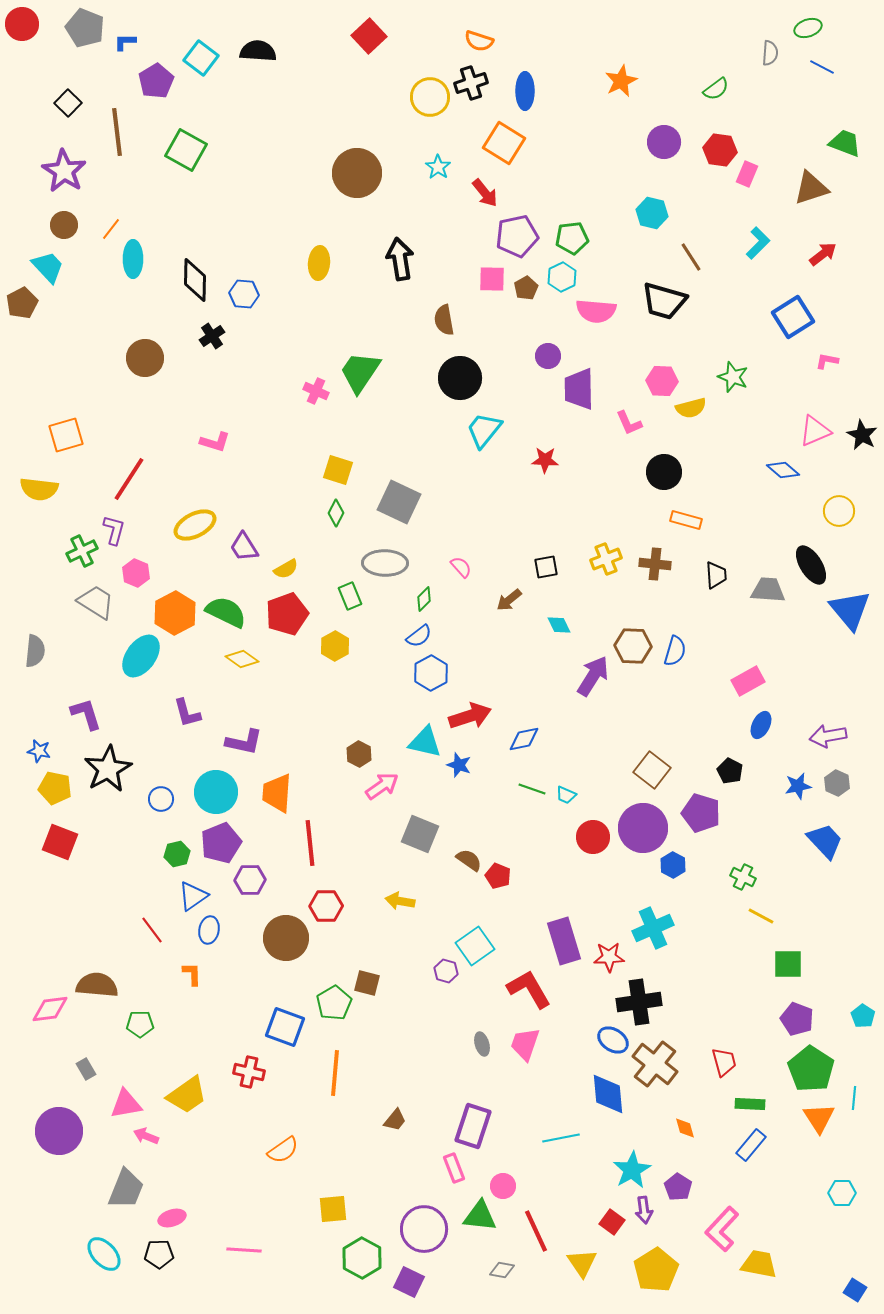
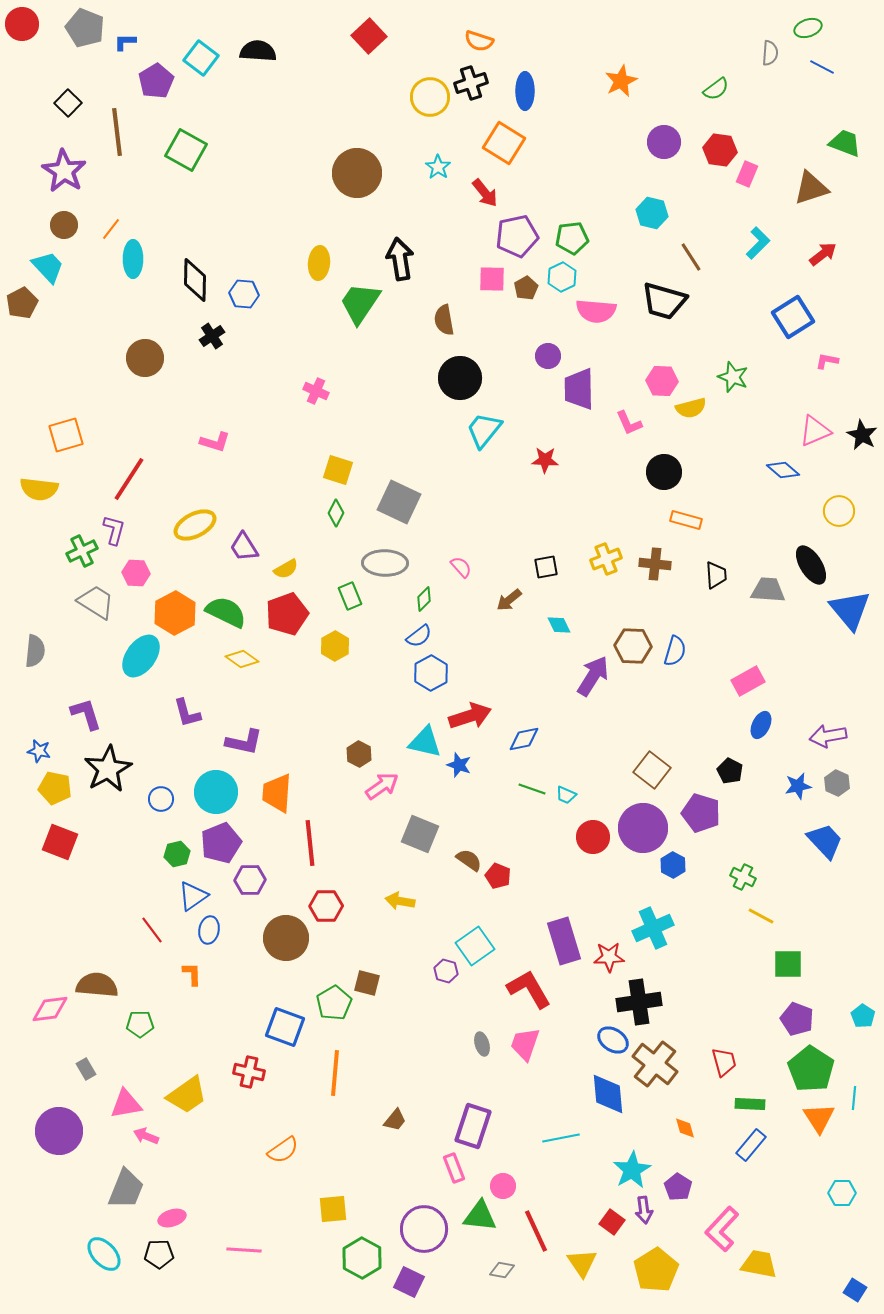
green trapezoid at (360, 372): moved 69 px up
pink hexagon at (136, 573): rotated 20 degrees counterclockwise
